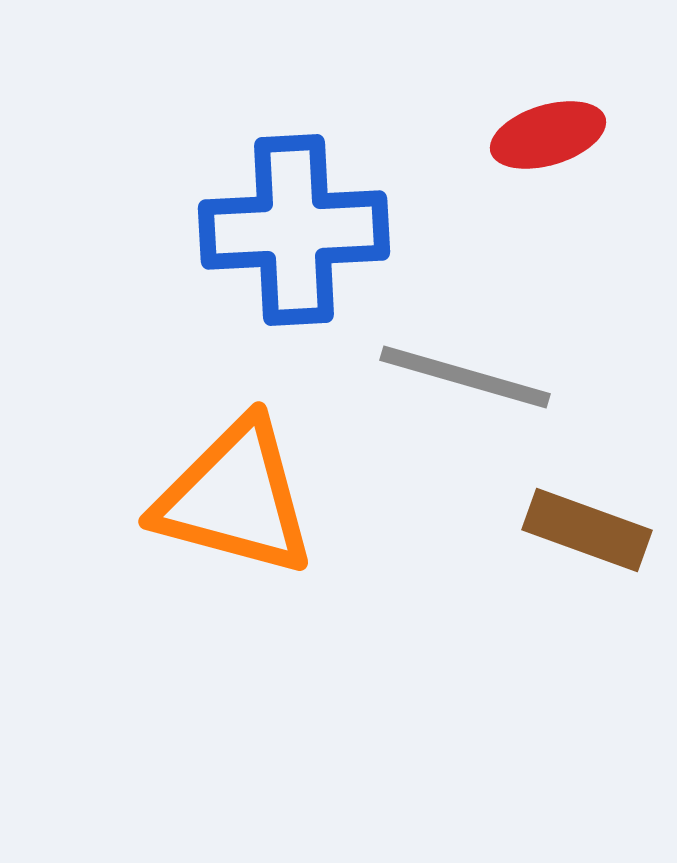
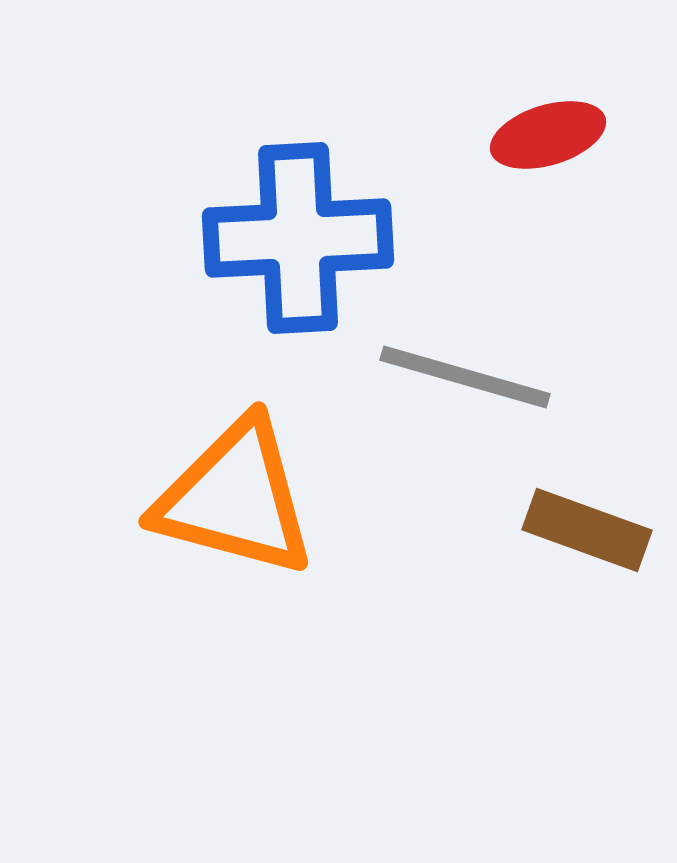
blue cross: moved 4 px right, 8 px down
